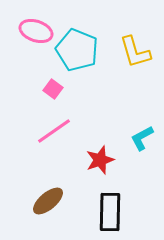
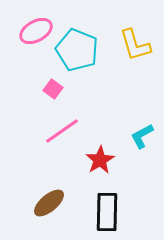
pink ellipse: rotated 48 degrees counterclockwise
yellow L-shape: moved 7 px up
pink line: moved 8 px right
cyan L-shape: moved 2 px up
red star: rotated 12 degrees counterclockwise
brown ellipse: moved 1 px right, 2 px down
black rectangle: moved 3 px left
